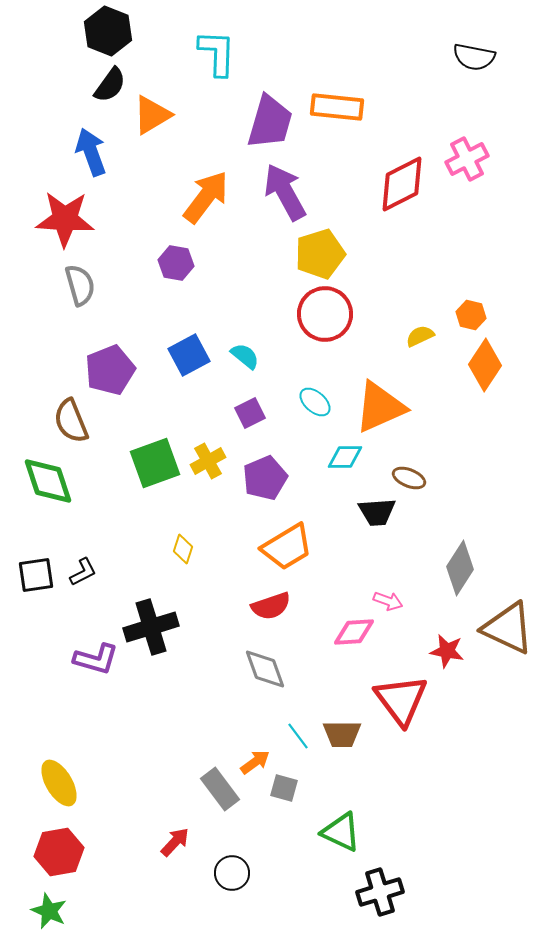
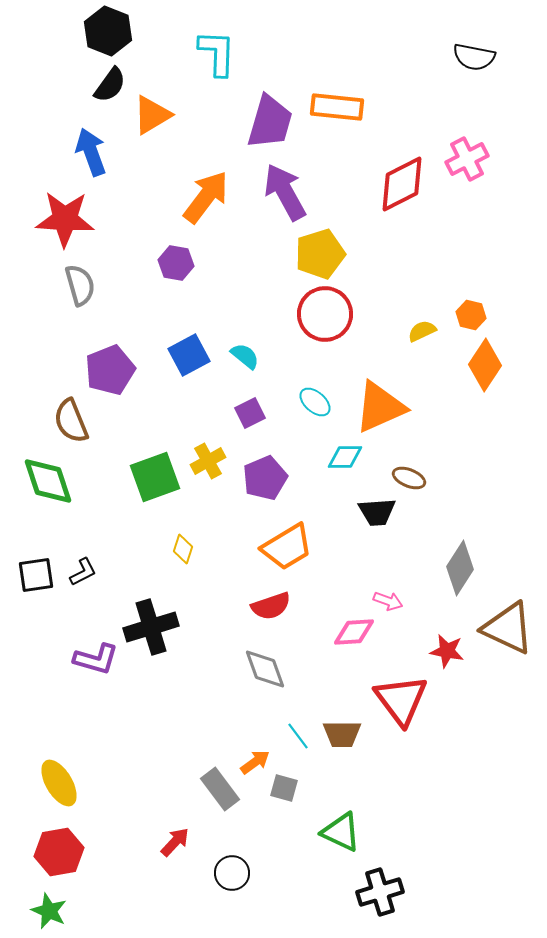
yellow semicircle at (420, 336): moved 2 px right, 5 px up
green square at (155, 463): moved 14 px down
